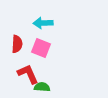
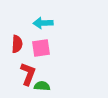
pink square: rotated 30 degrees counterclockwise
red L-shape: rotated 45 degrees clockwise
green semicircle: moved 1 px up
